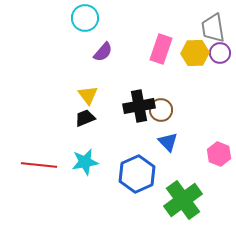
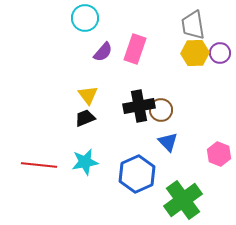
gray trapezoid: moved 20 px left, 3 px up
pink rectangle: moved 26 px left
